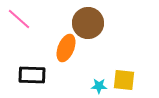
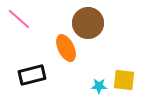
orange ellipse: rotated 48 degrees counterclockwise
black rectangle: rotated 16 degrees counterclockwise
